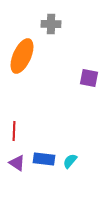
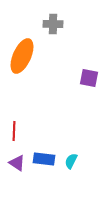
gray cross: moved 2 px right
cyan semicircle: moved 1 px right; rotated 14 degrees counterclockwise
